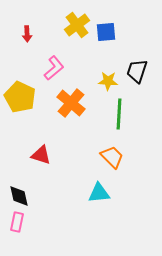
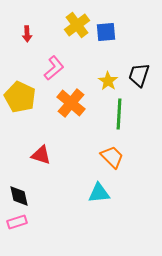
black trapezoid: moved 2 px right, 4 px down
yellow star: rotated 30 degrees clockwise
pink rectangle: rotated 60 degrees clockwise
